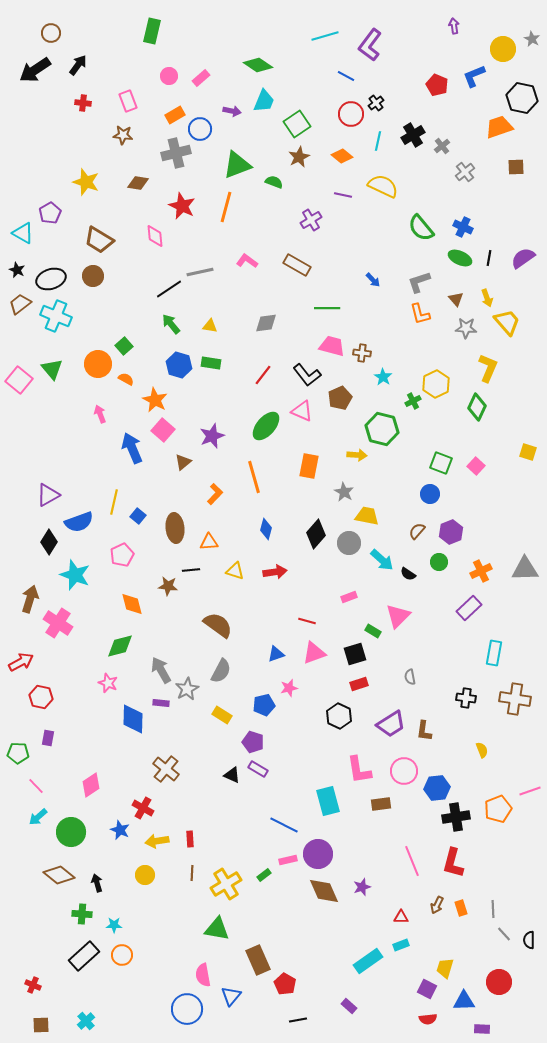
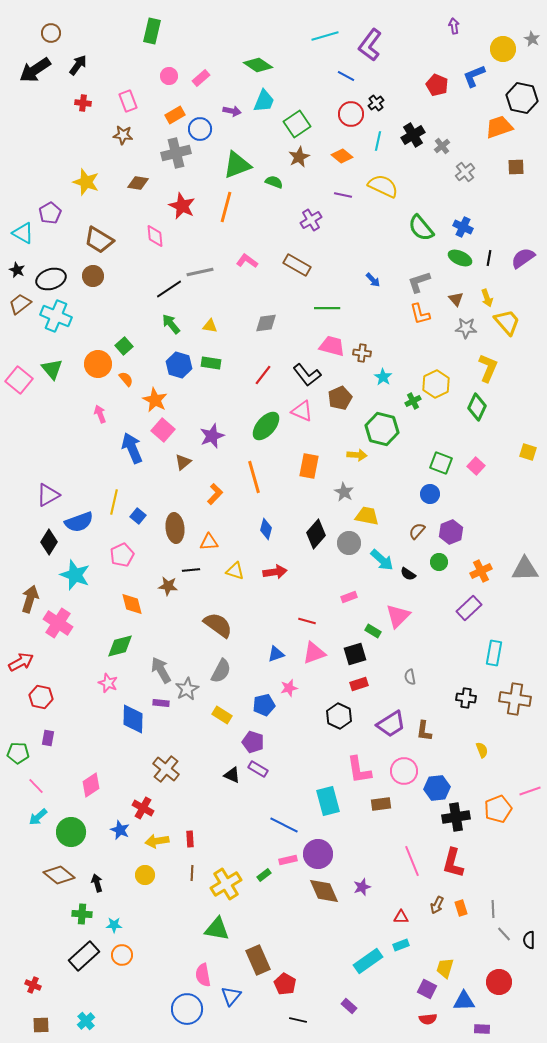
orange semicircle at (126, 379): rotated 21 degrees clockwise
black line at (298, 1020): rotated 24 degrees clockwise
